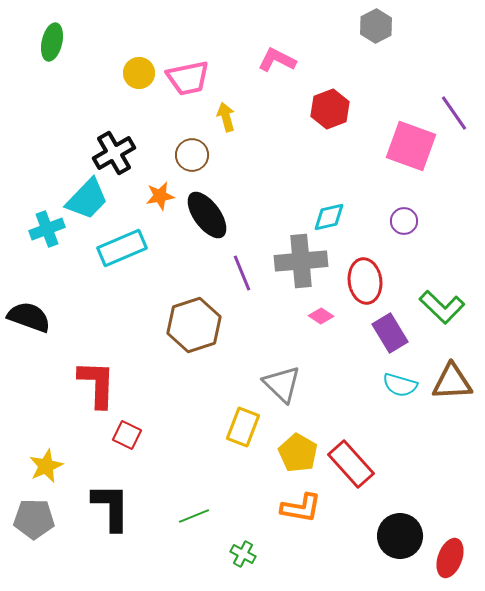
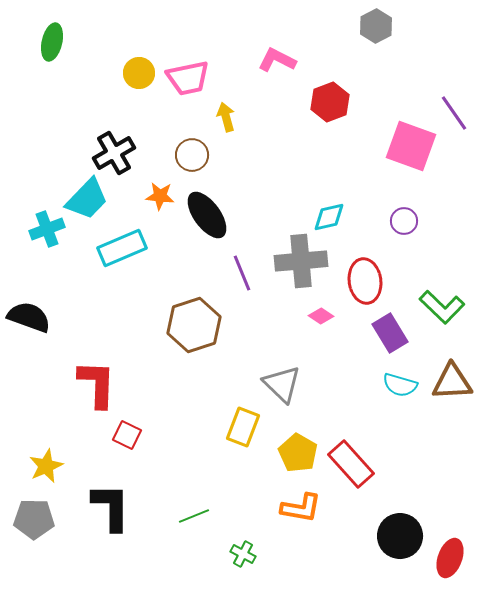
red hexagon at (330, 109): moved 7 px up
orange star at (160, 196): rotated 16 degrees clockwise
